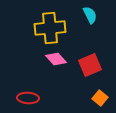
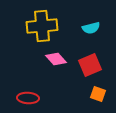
cyan semicircle: moved 1 px right, 13 px down; rotated 102 degrees clockwise
yellow cross: moved 8 px left, 2 px up
orange square: moved 2 px left, 4 px up; rotated 21 degrees counterclockwise
